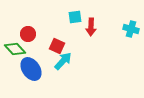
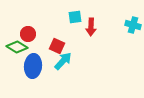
cyan cross: moved 2 px right, 4 px up
green diamond: moved 2 px right, 2 px up; rotated 15 degrees counterclockwise
blue ellipse: moved 2 px right, 3 px up; rotated 40 degrees clockwise
